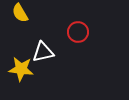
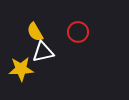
yellow semicircle: moved 15 px right, 19 px down
yellow star: rotated 10 degrees counterclockwise
